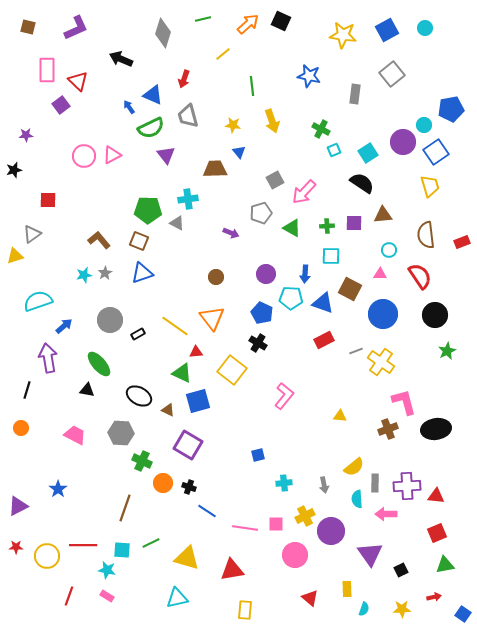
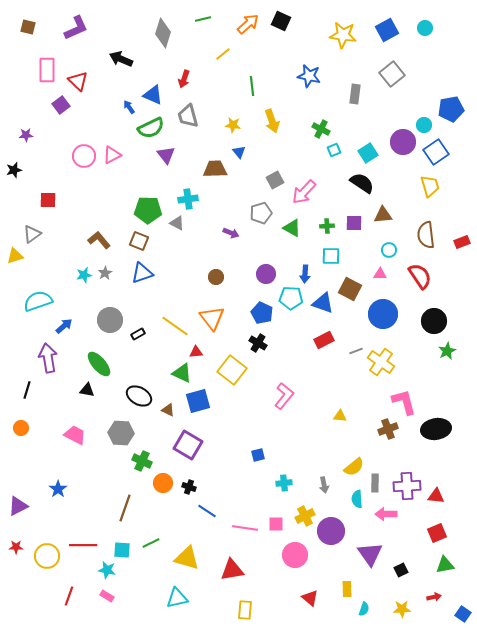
black circle at (435, 315): moved 1 px left, 6 px down
